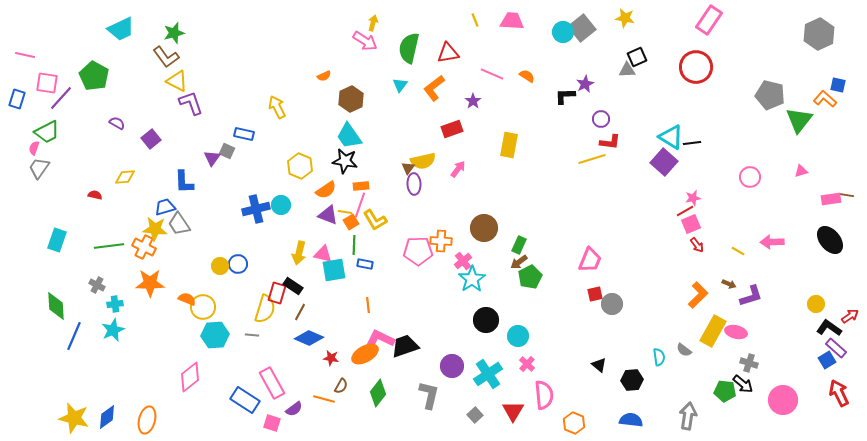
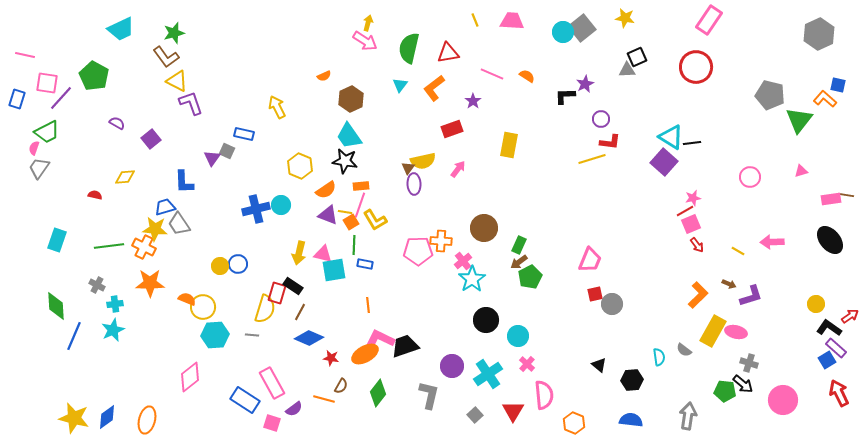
yellow arrow at (373, 23): moved 5 px left
